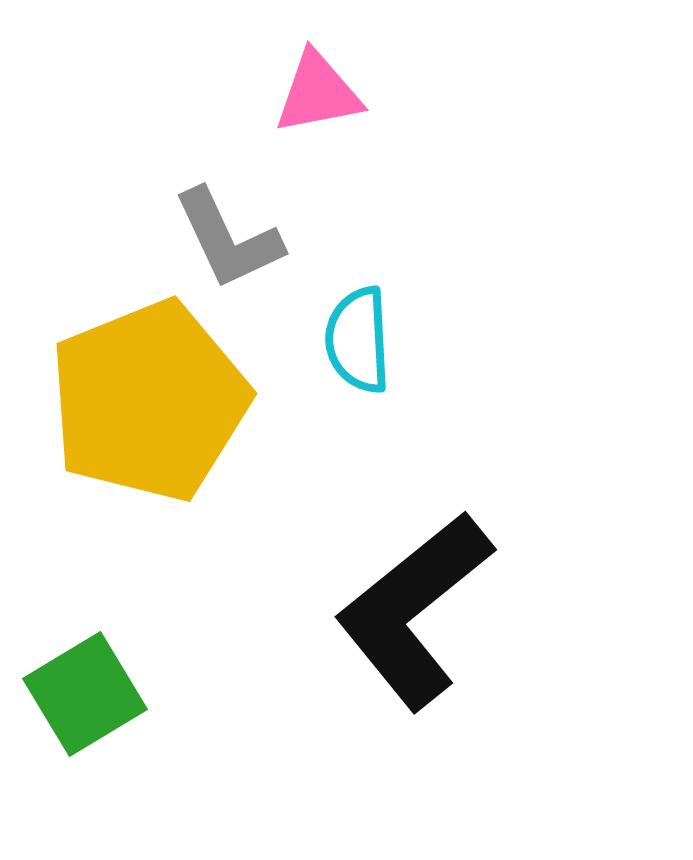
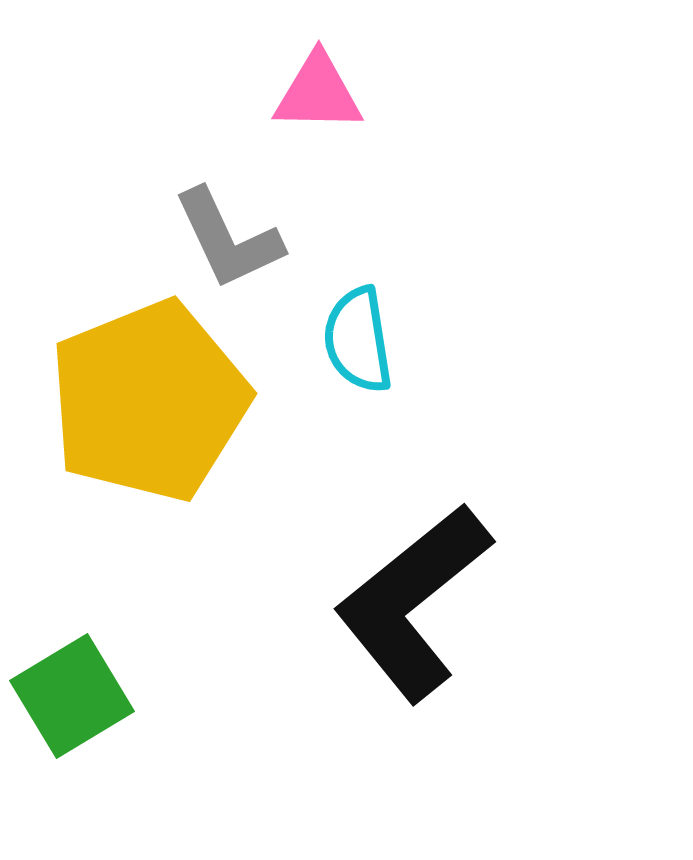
pink triangle: rotated 12 degrees clockwise
cyan semicircle: rotated 6 degrees counterclockwise
black L-shape: moved 1 px left, 8 px up
green square: moved 13 px left, 2 px down
